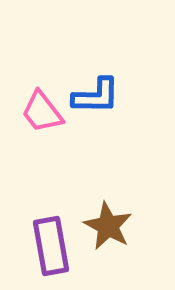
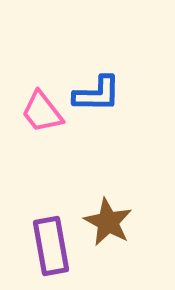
blue L-shape: moved 1 px right, 2 px up
brown star: moved 4 px up
